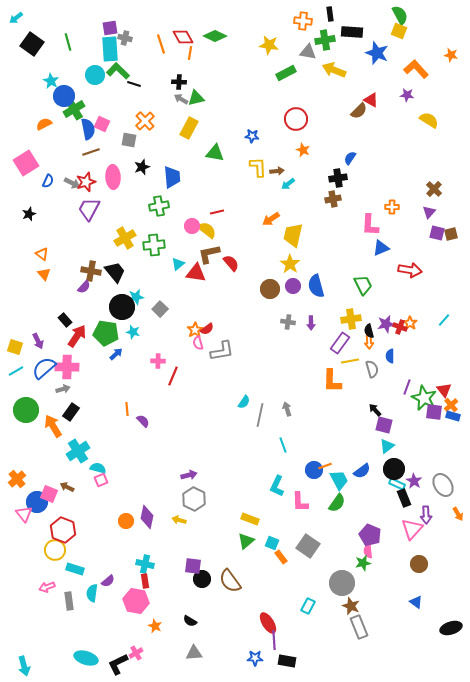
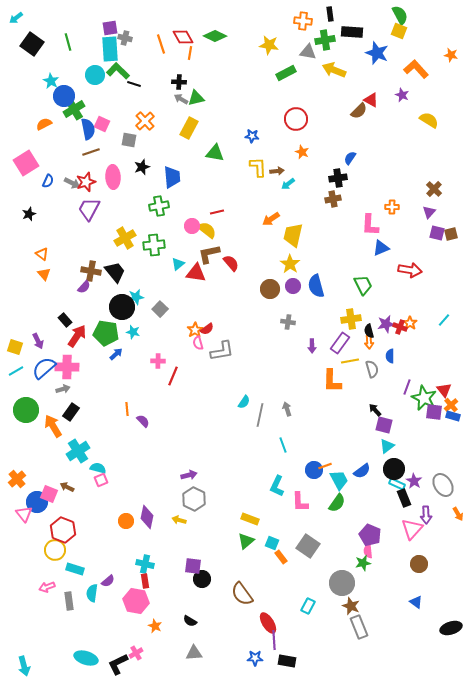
purple star at (407, 95): moved 5 px left; rotated 16 degrees clockwise
orange star at (303, 150): moved 1 px left, 2 px down
purple arrow at (311, 323): moved 1 px right, 23 px down
brown semicircle at (230, 581): moved 12 px right, 13 px down
